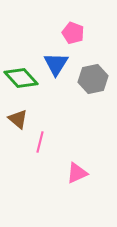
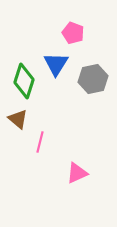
green diamond: moved 3 px right, 3 px down; rotated 60 degrees clockwise
